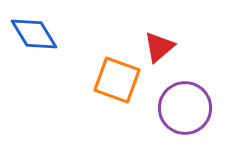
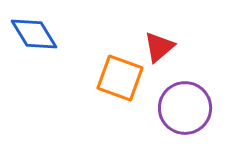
orange square: moved 3 px right, 2 px up
